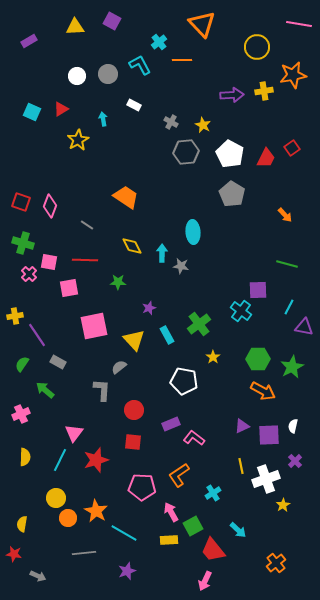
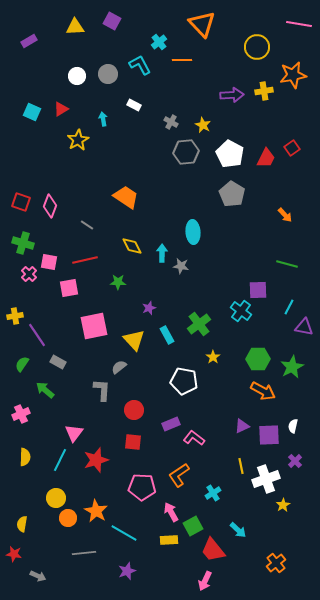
red line at (85, 260): rotated 15 degrees counterclockwise
